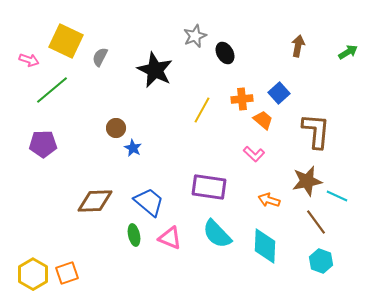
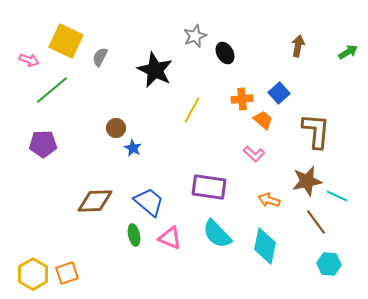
yellow line: moved 10 px left
cyan diamond: rotated 9 degrees clockwise
cyan hexagon: moved 8 px right, 3 px down; rotated 15 degrees counterclockwise
